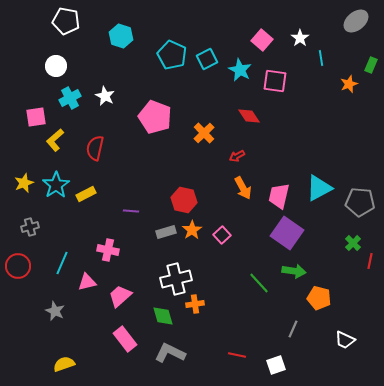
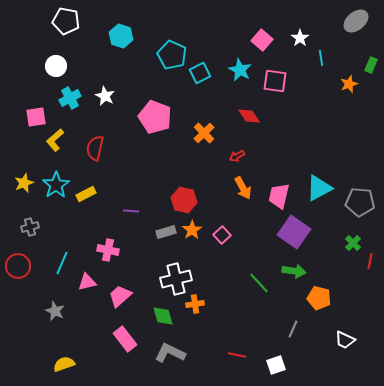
cyan square at (207, 59): moved 7 px left, 14 px down
purple square at (287, 233): moved 7 px right, 1 px up
